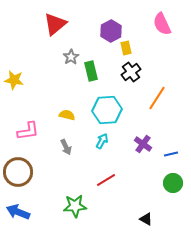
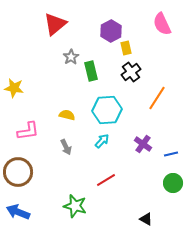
yellow star: moved 8 px down
cyan arrow: rotated 14 degrees clockwise
green star: rotated 20 degrees clockwise
